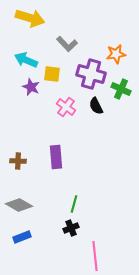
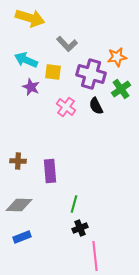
orange star: moved 1 px right, 3 px down
yellow square: moved 1 px right, 2 px up
green cross: rotated 30 degrees clockwise
purple rectangle: moved 6 px left, 14 px down
gray diamond: rotated 28 degrees counterclockwise
black cross: moved 9 px right
